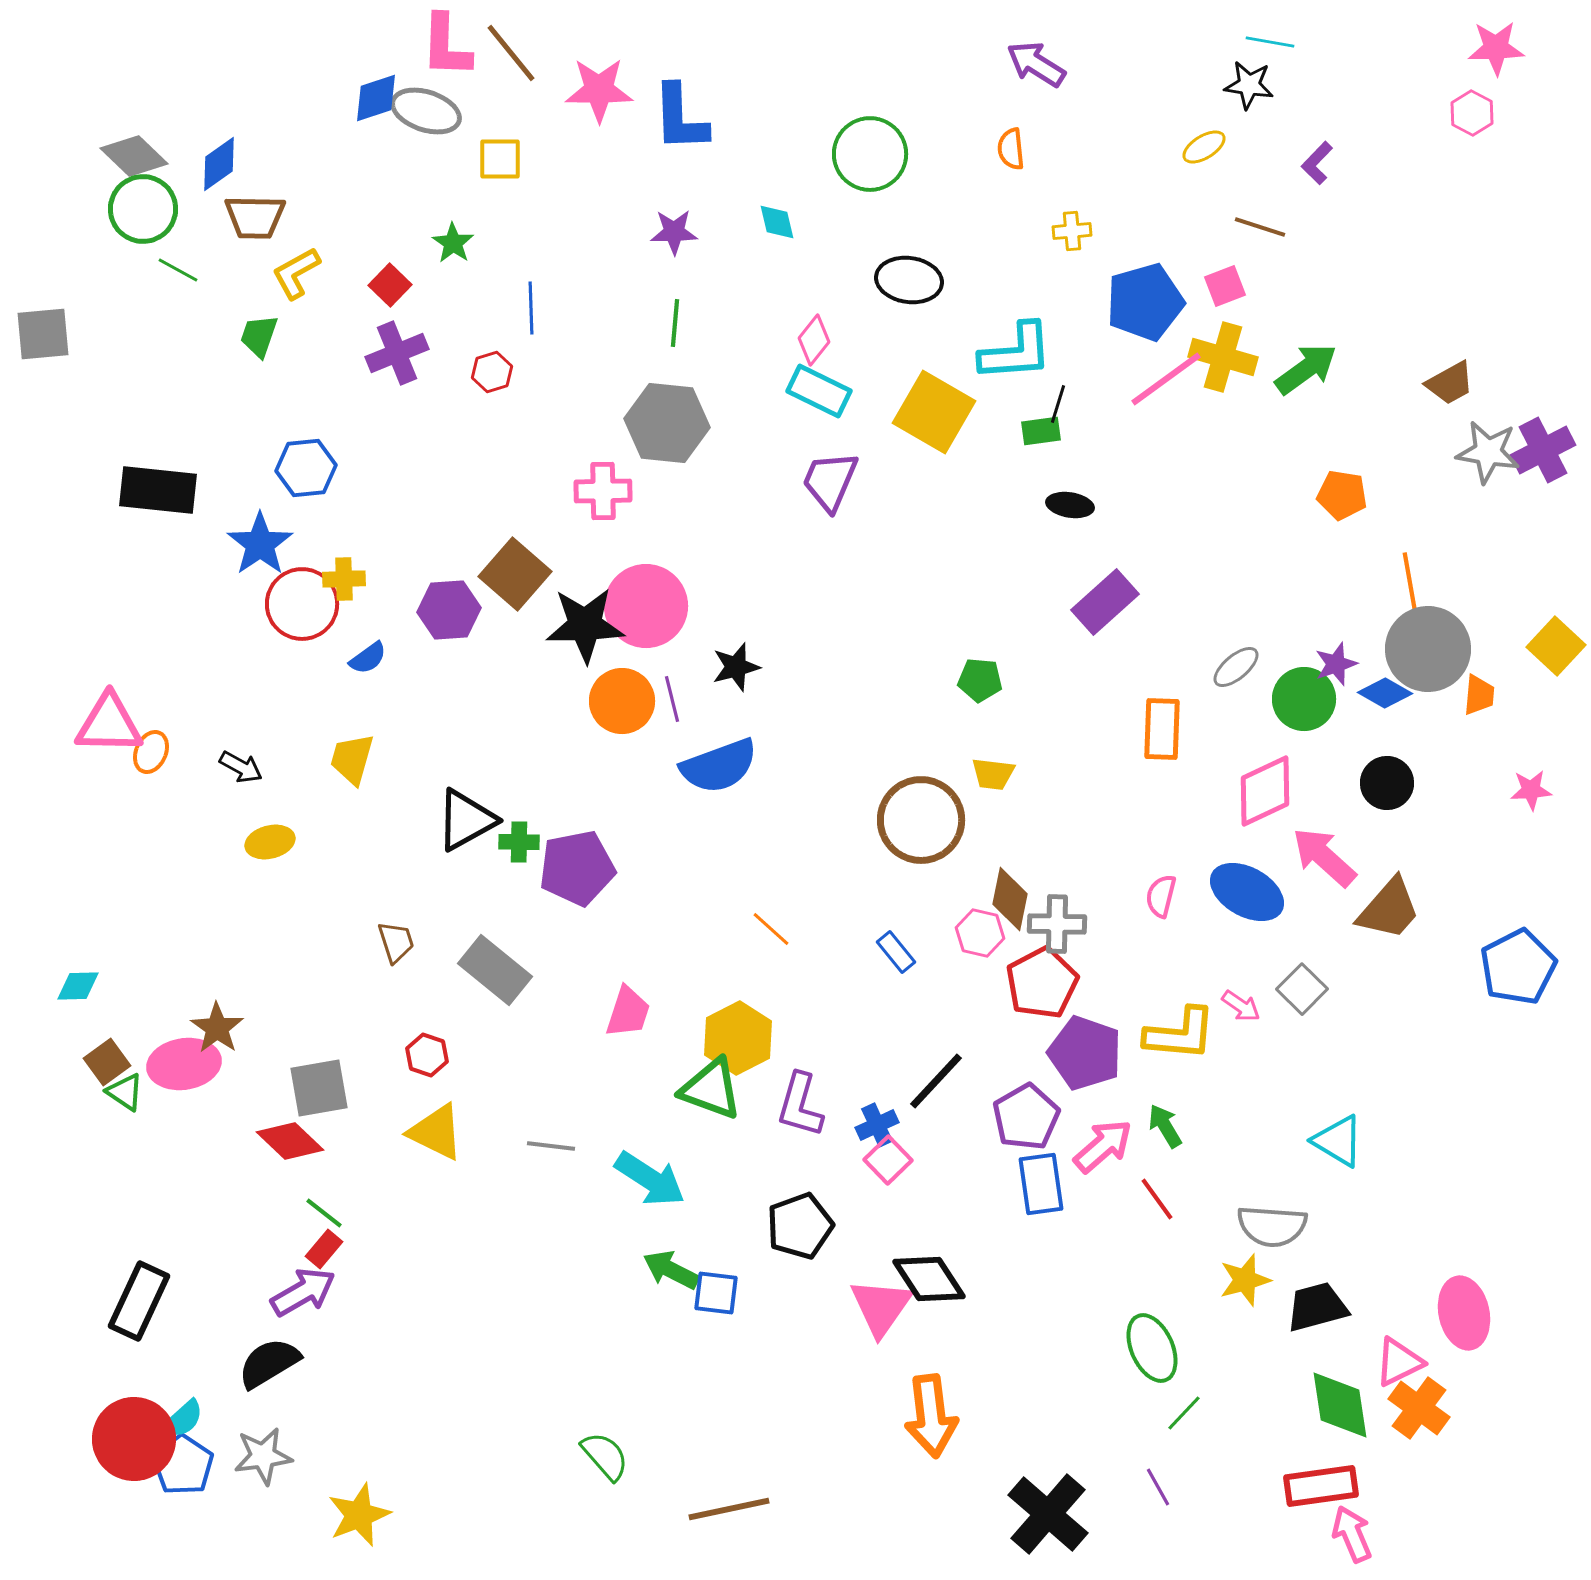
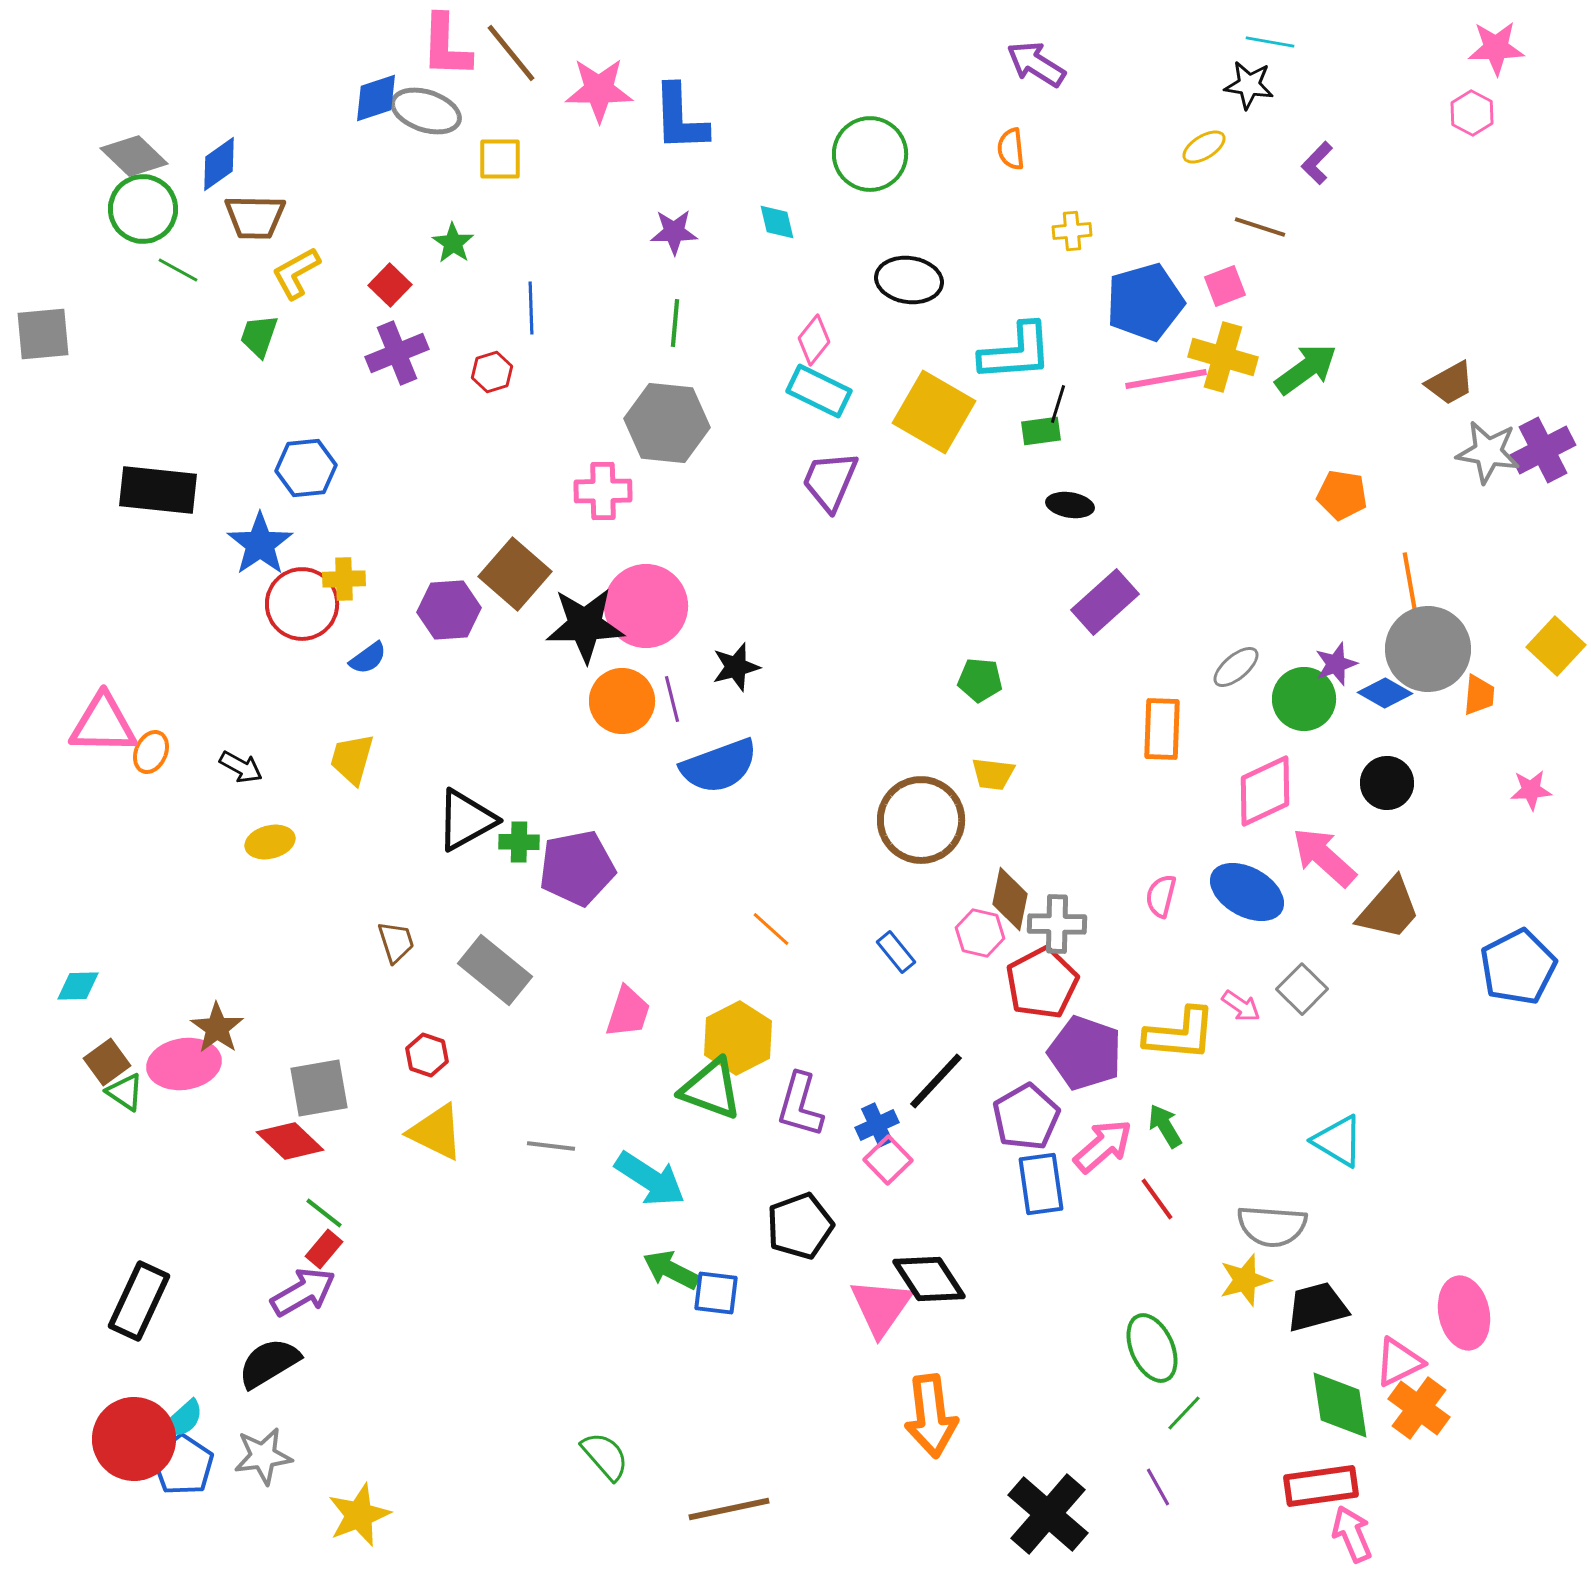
pink line at (1166, 379): rotated 26 degrees clockwise
pink triangle at (109, 724): moved 6 px left
